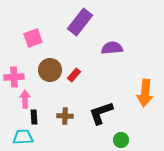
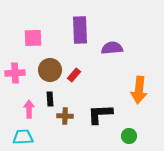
purple rectangle: moved 8 px down; rotated 40 degrees counterclockwise
pink square: rotated 18 degrees clockwise
pink cross: moved 1 px right, 4 px up
orange arrow: moved 6 px left, 3 px up
pink arrow: moved 4 px right, 10 px down
black L-shape: moved 1 px left, 1 px down; rotated 16 degrees clockwise
black rectangle: moved 16 px right, 18 px up
green circle: moved 8 px right, 4 px up
